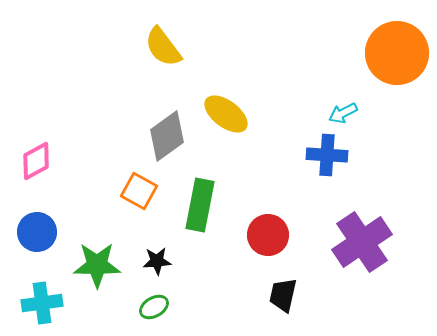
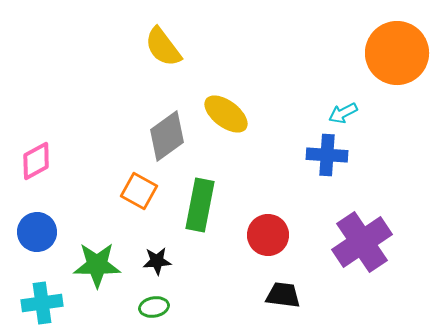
black trapezoid: rotated 84 degrees clockwise
green ellipse: rotated 20 degrees clockwise
